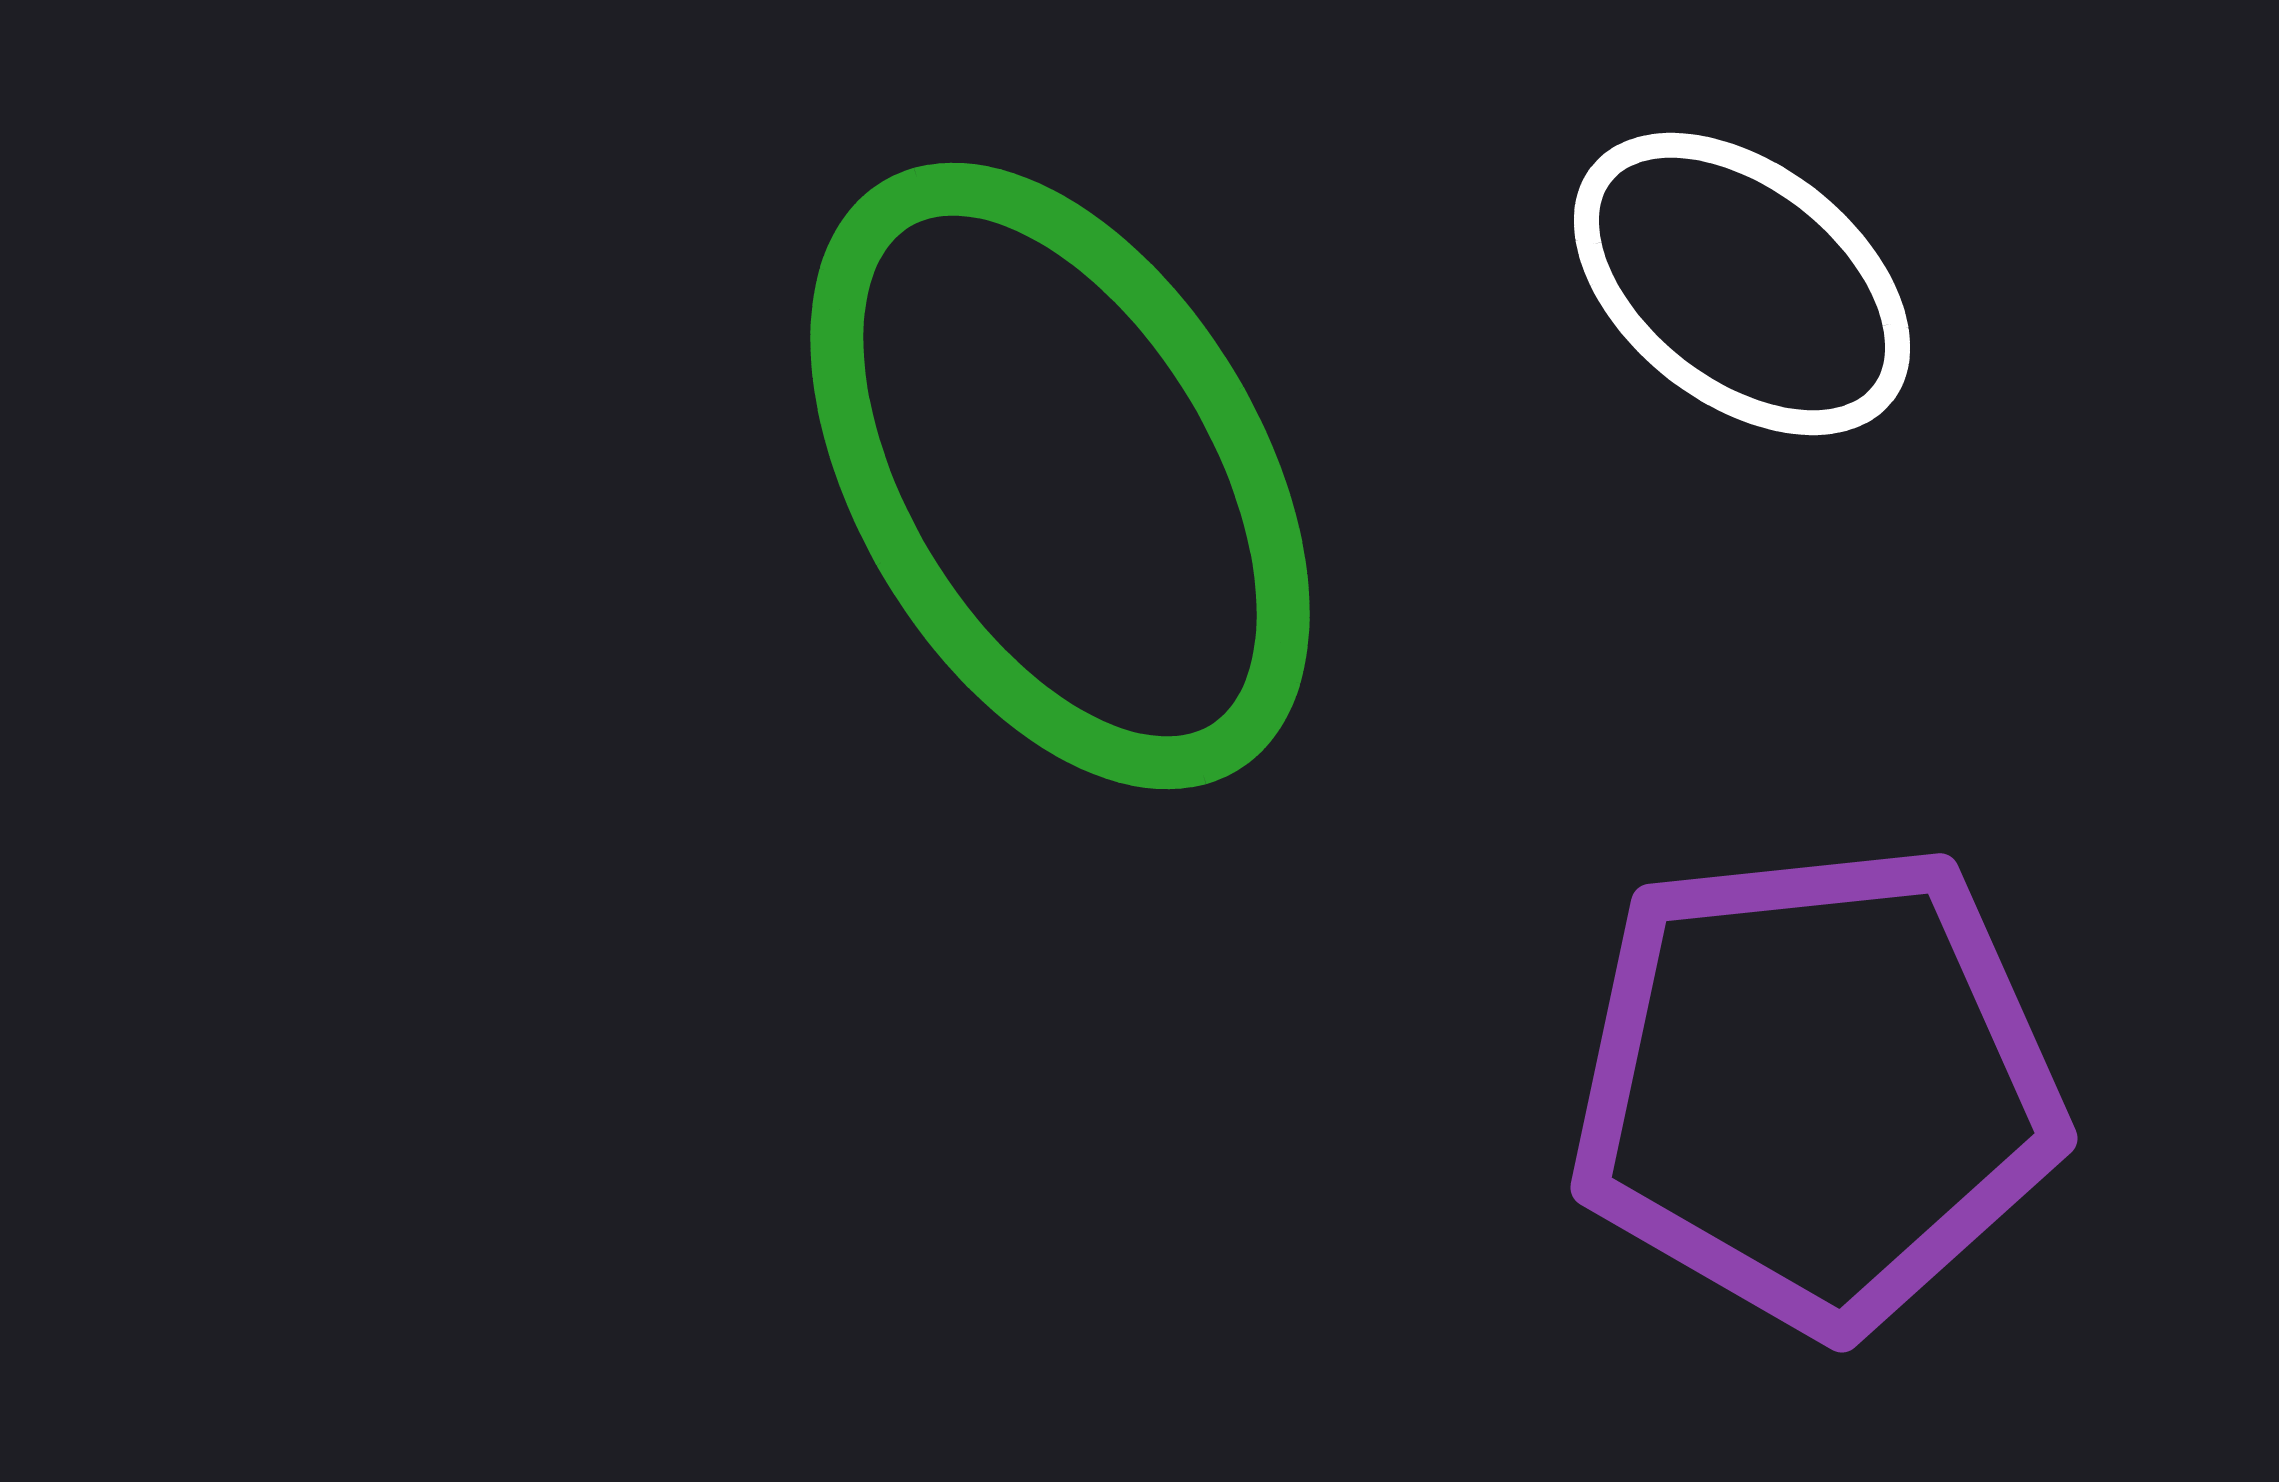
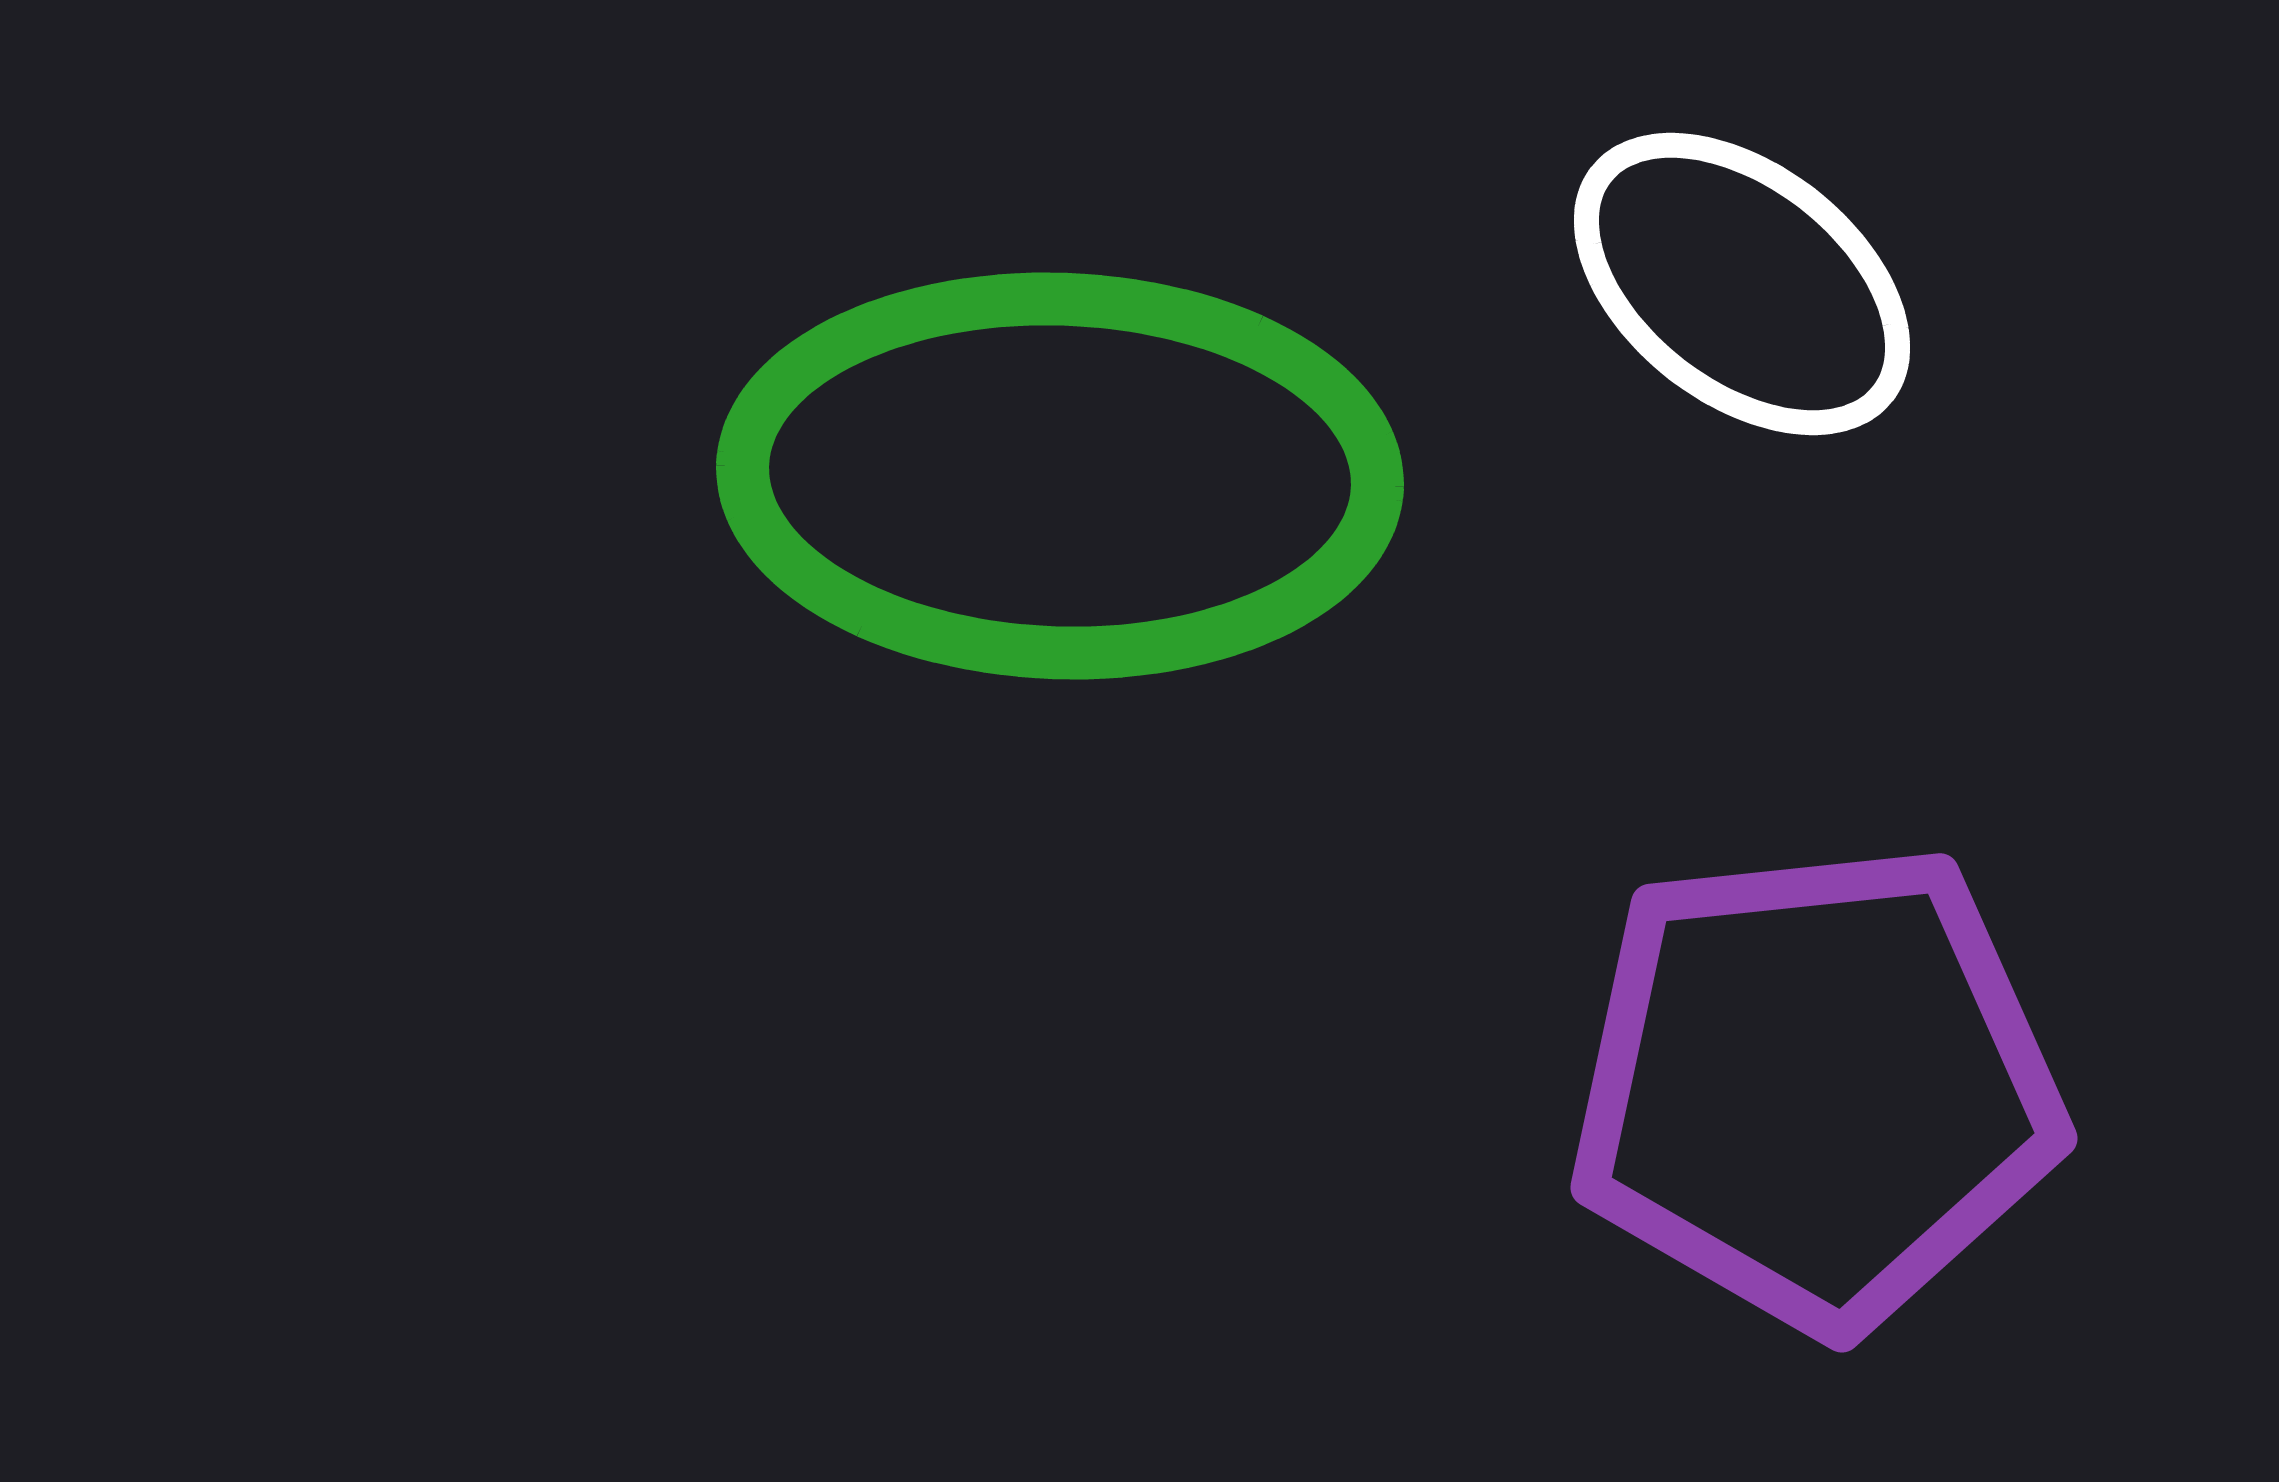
green ellipse: rotated 57 degrees counterclockwise
